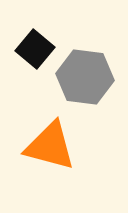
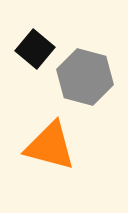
gray hexagon: rotated 8 degrees clockwise
